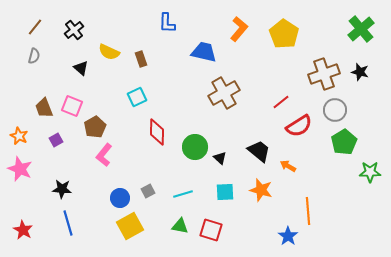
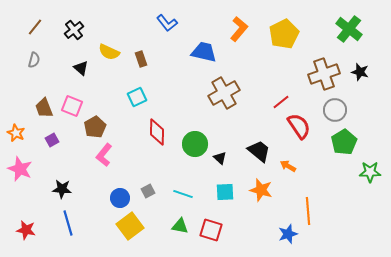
blue L-shape at (167, 23): rotated 40 degrees counterclockwise
green cross at (361, 29): moved 12 px left; rotated 12 degrees counterclockwise
yellow pentagon at (284, 34): rotated 12 degrees clockwise
gray semicircle at (34, 56): moved 4 px down
red semicircle at (299, 126): rotated 92 degrees counterclockwise
orange star at (19, 136): moved 3 px left, 3 px up
purple square at (56, 140): moved 4 px left
green circle at (195, 147): moved 3 px up
cyan line at (183, 194): rotated 36 degrees clockwise
yellow square at (130, 226): rotated 8 degrees counterclockwise
red star at (23, 230): moved 3 px right; rotated 18 degrees counterclockwise
blue star at (288, 236): moved 2 px up; rotated 18 degrees clockwise
